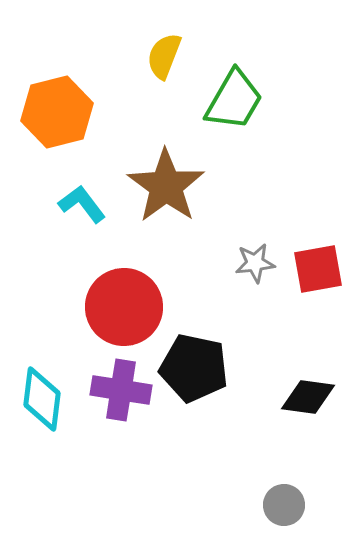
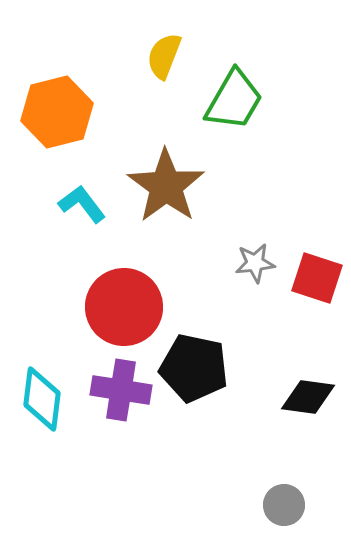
red square: moved 1 px left, 9 px down; rotated 28 degrees clockwise
